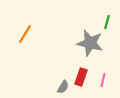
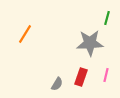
green line: moved 4 px up
gray star: rotated 16 degrees counterclockwise
pink line: moved 3 px right, 5 px up
gray semicircle: moved 6 px left, 3 px up
